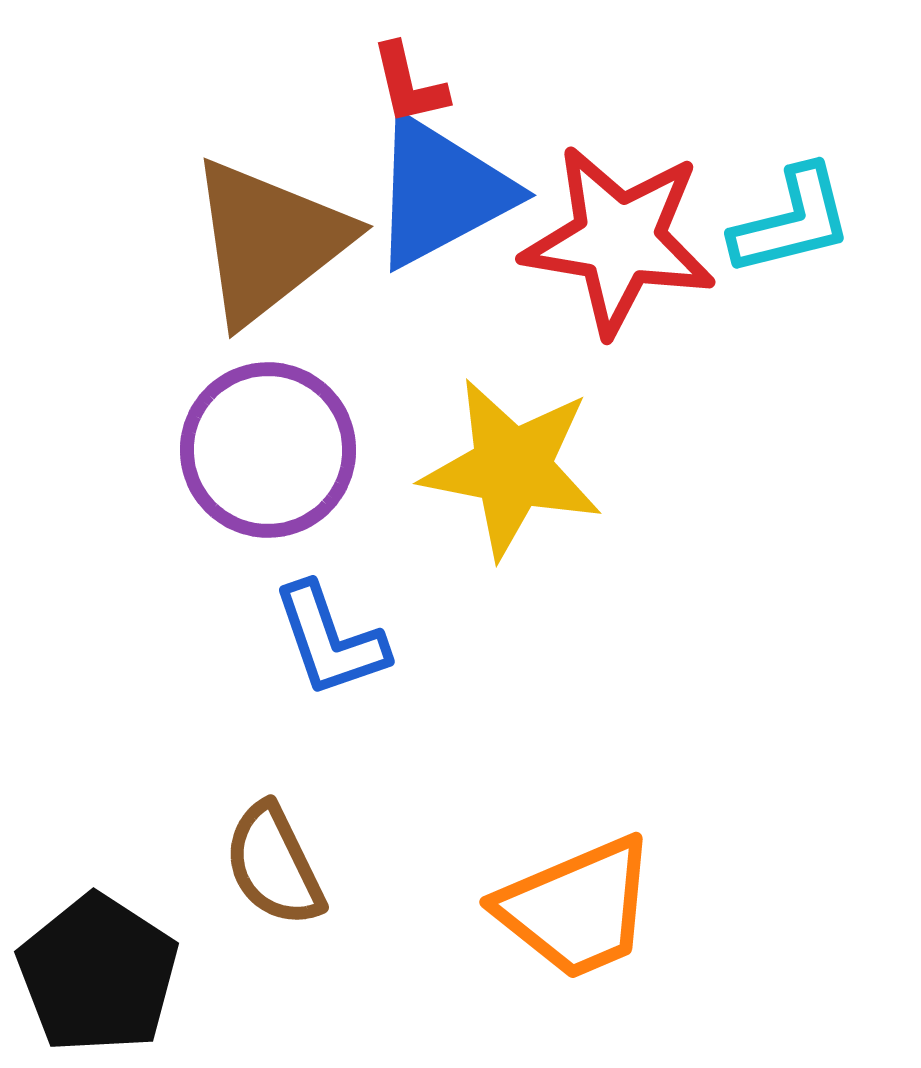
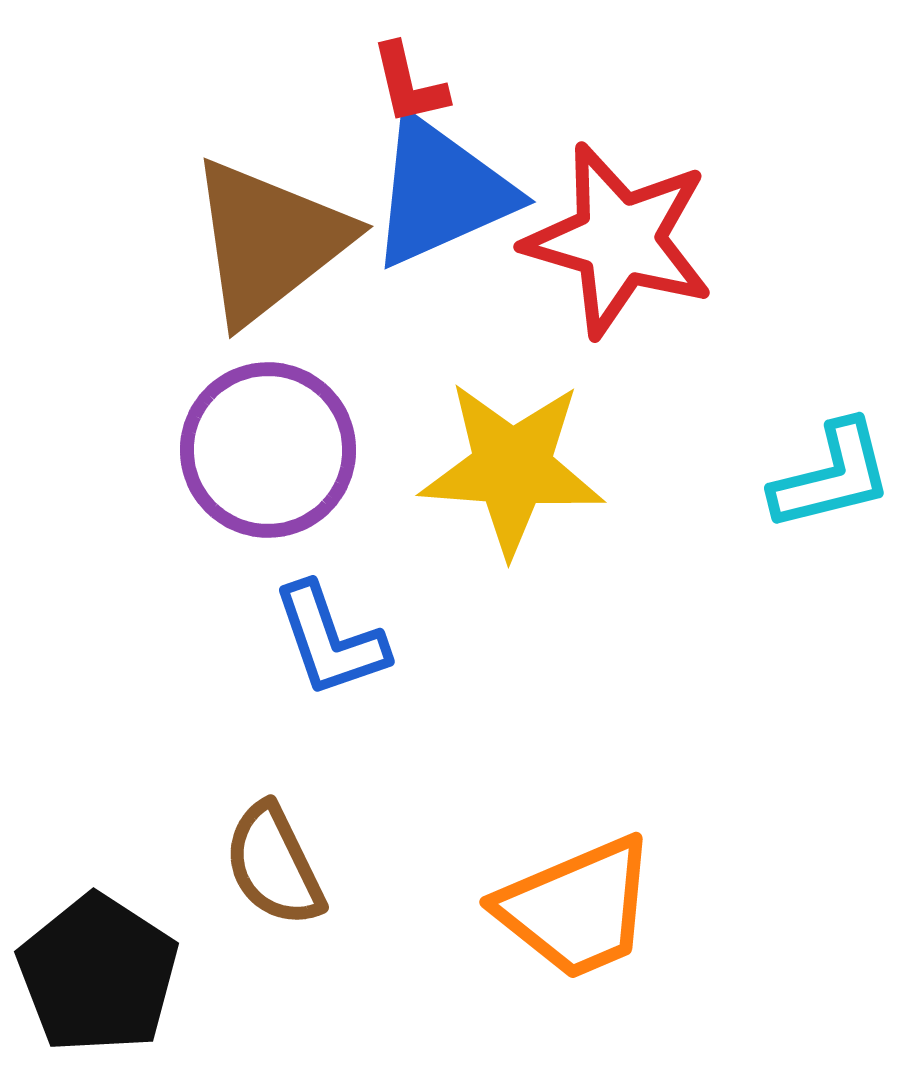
blue triangle: rotated 4 degrees clockwise
cyan L-shape: moved 40 px right, 255 px down
red star: rotated 7 degrees clockwise
yellow star: rotated 7 degrees counterclockwise
